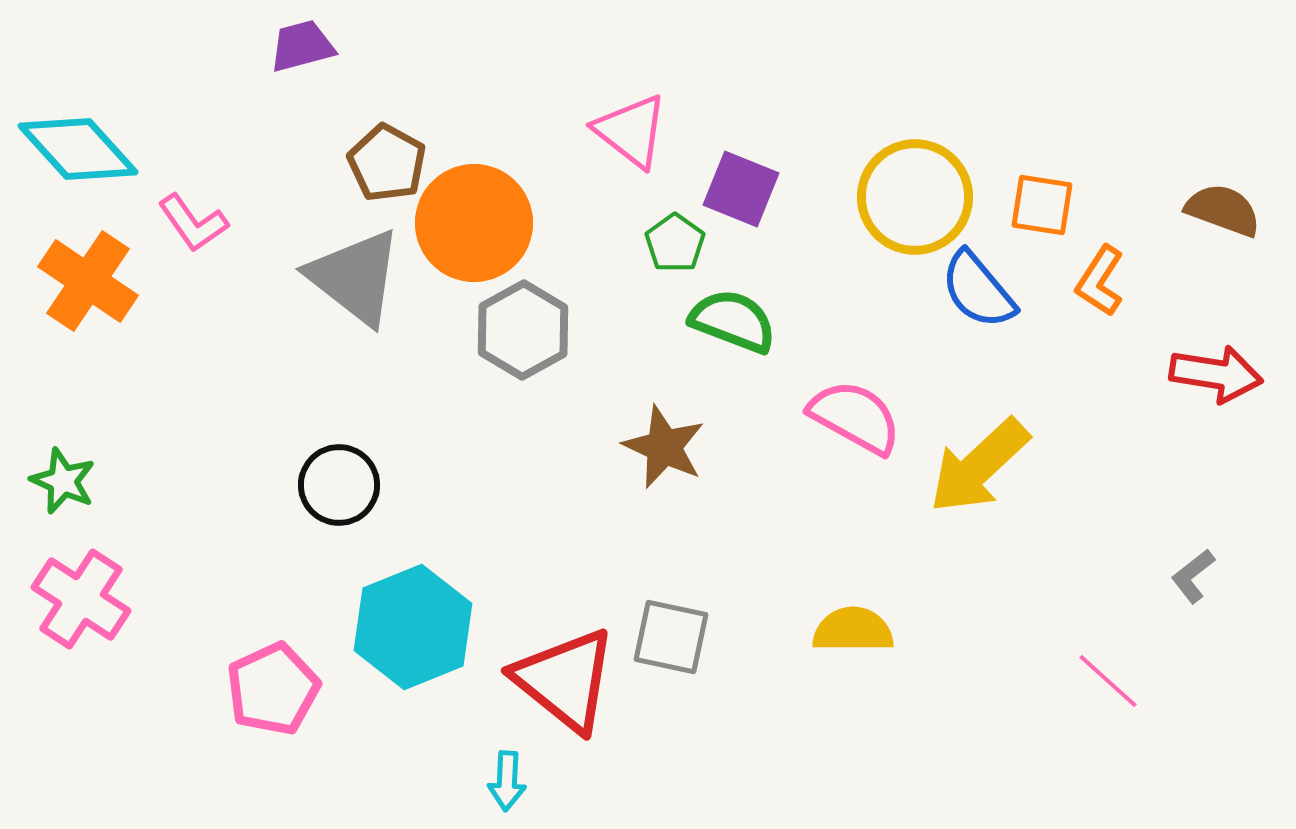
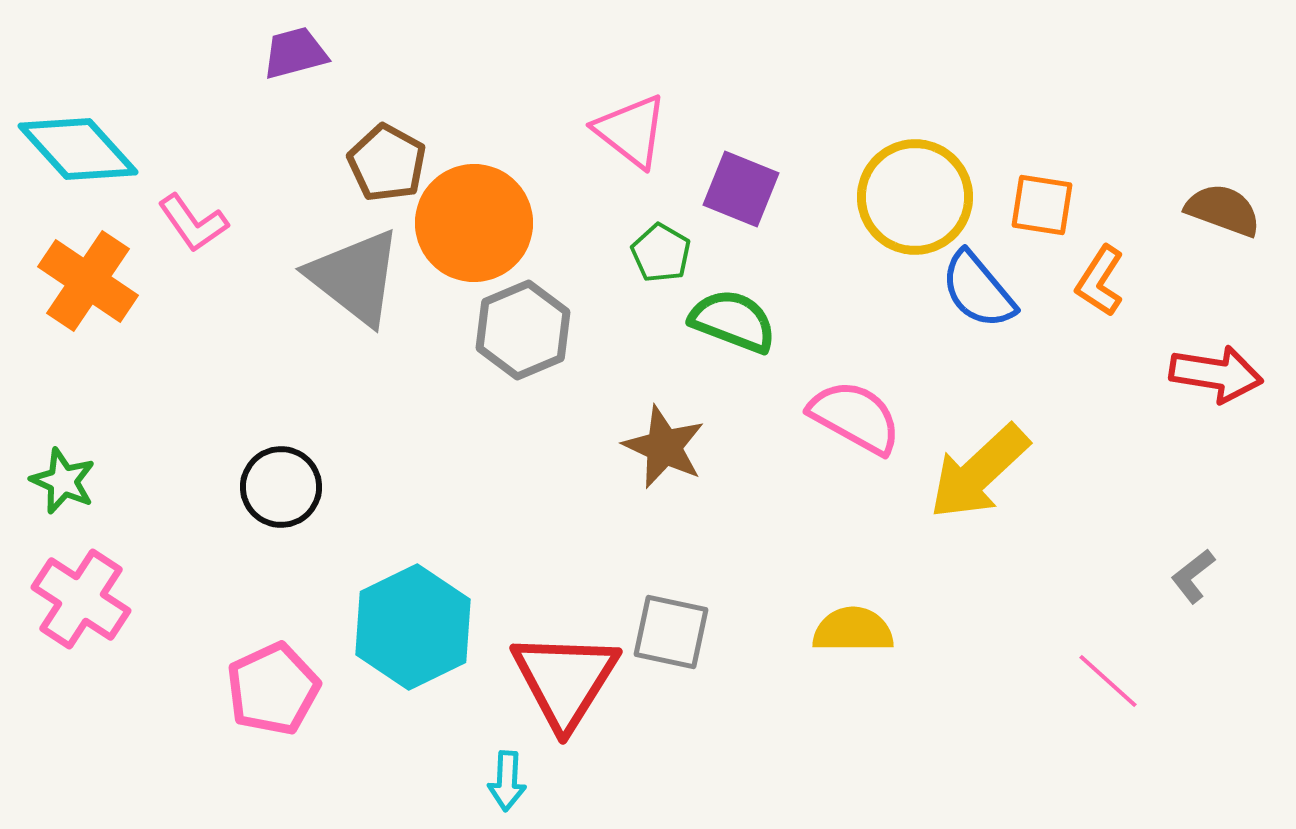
purple trapezoid: moved 7 px left, 7 px down
green pentagon: moved 14 px left, 10 px down; rotated 6 degrees counterclockwise
gray hexagon: rotated 6 degrees clockwise
yellow arrow: moved 6 px down
black circle: moved 58 px left, 2 px down
cyan hexagon: rotated 4 degrees counterclockwise
gray square: moved 5 px up
red triangle: rotated 23 degrees clockwise
